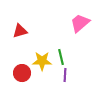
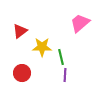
red triangle: rotated 21 degrees counterclockwise
yellow star: moved 14 px up
